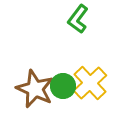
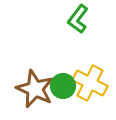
yellow cross: rotated 20 degrees counterclockwise
